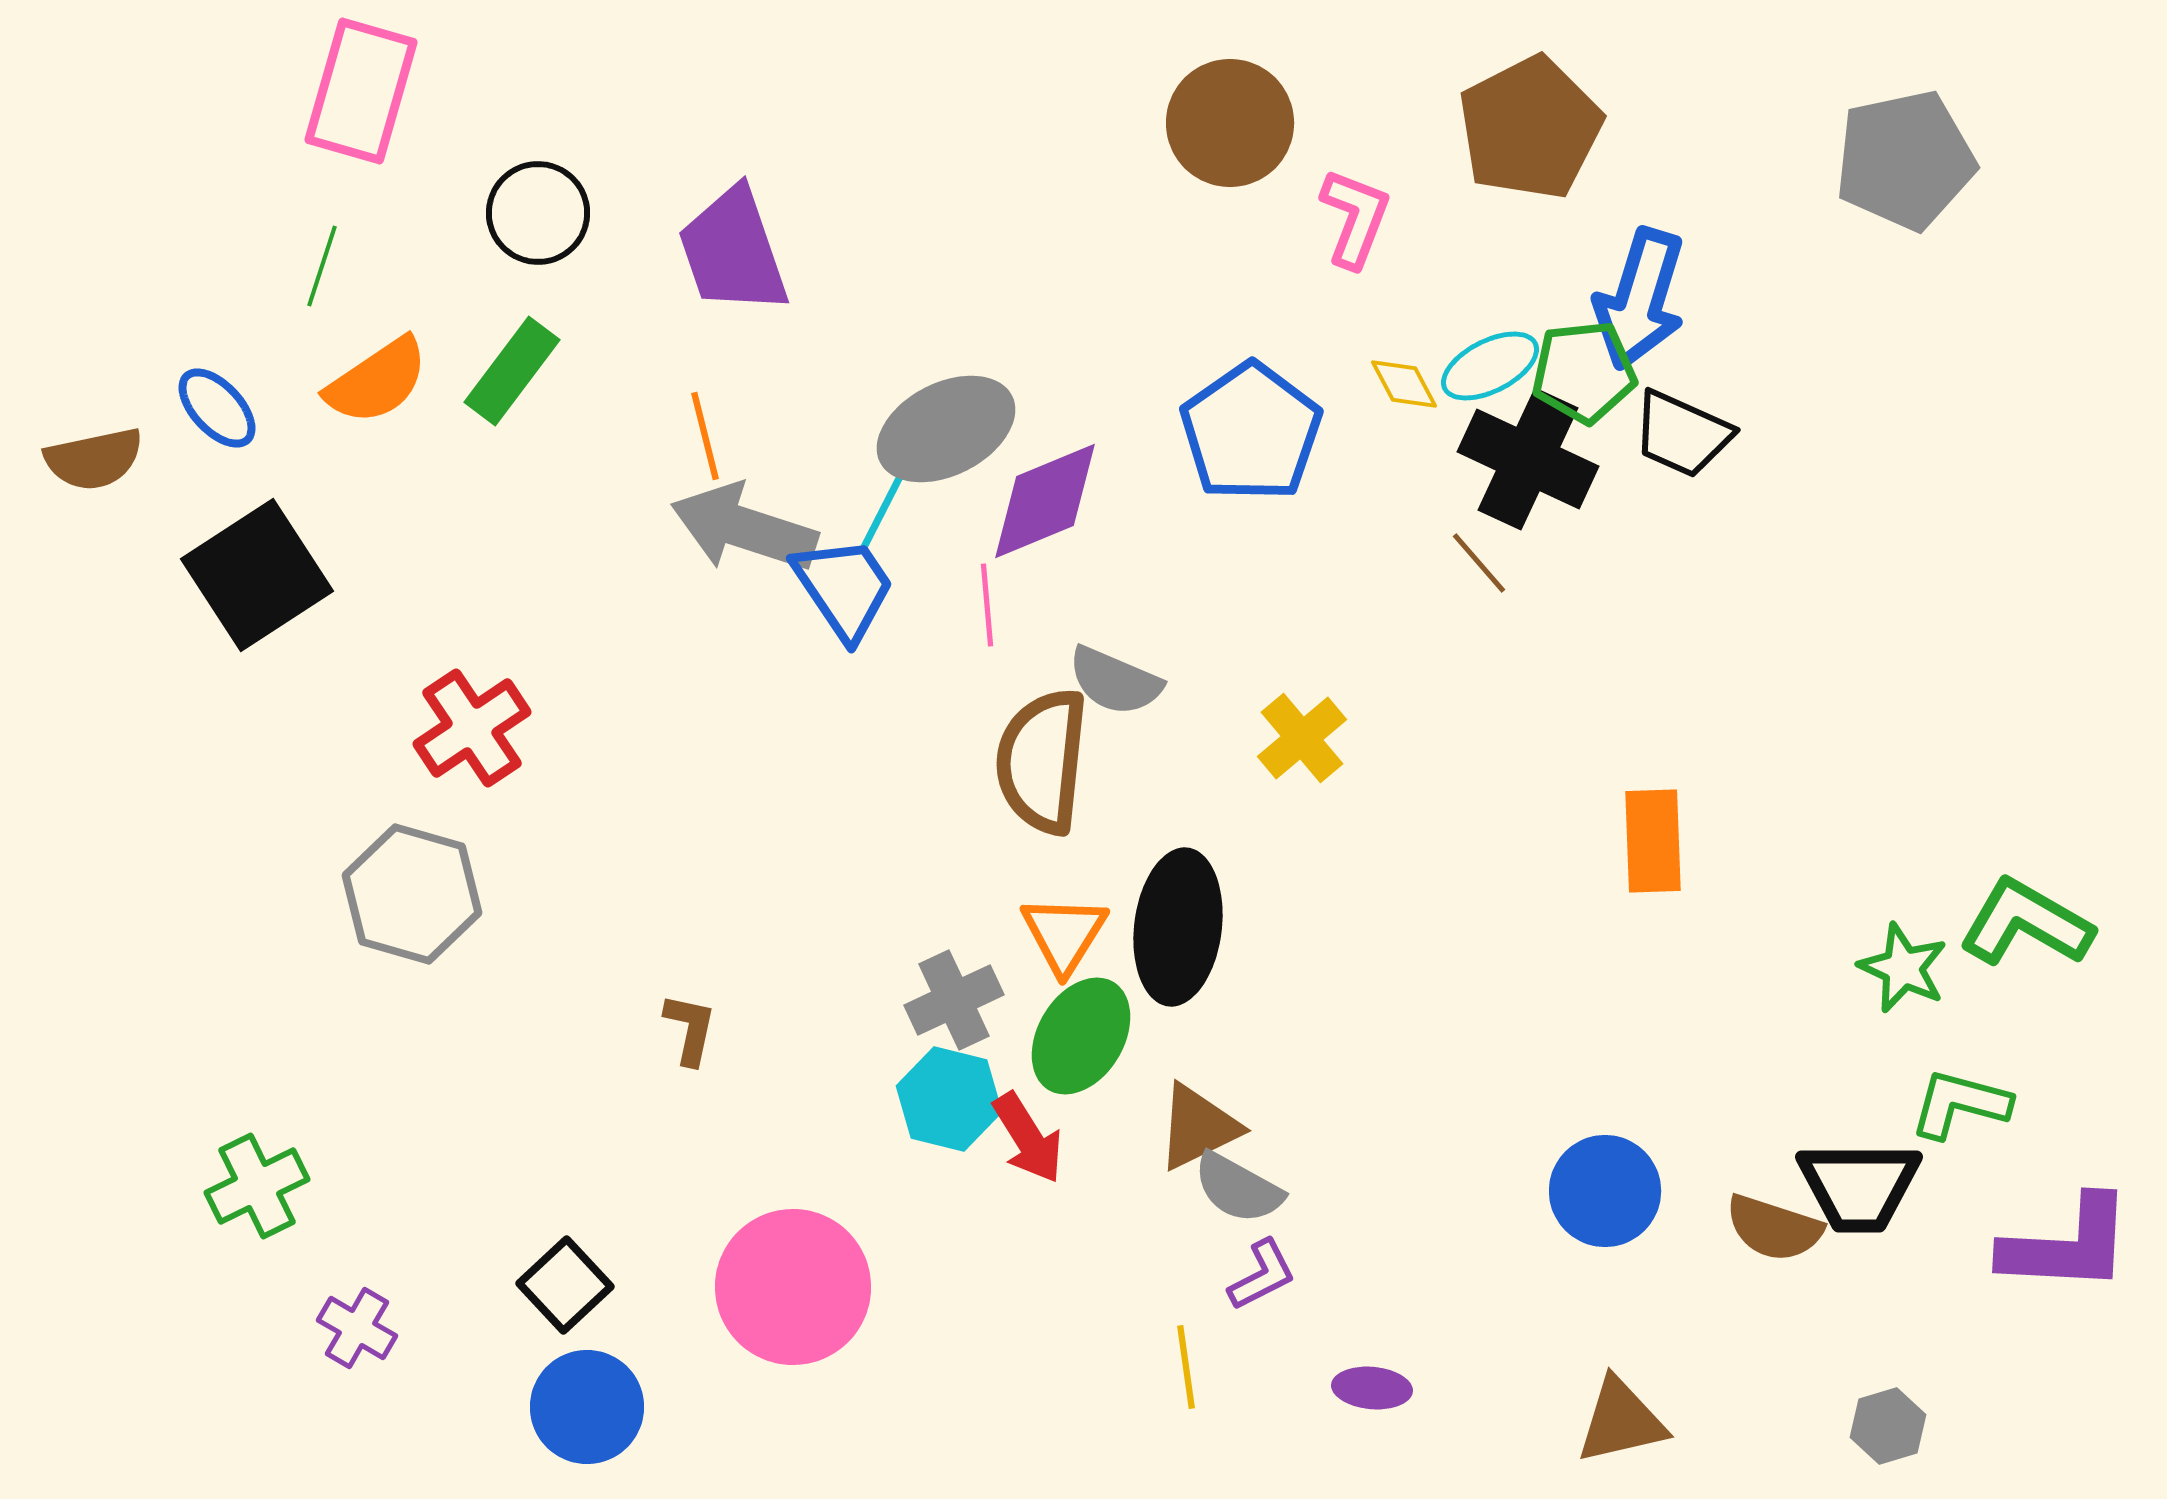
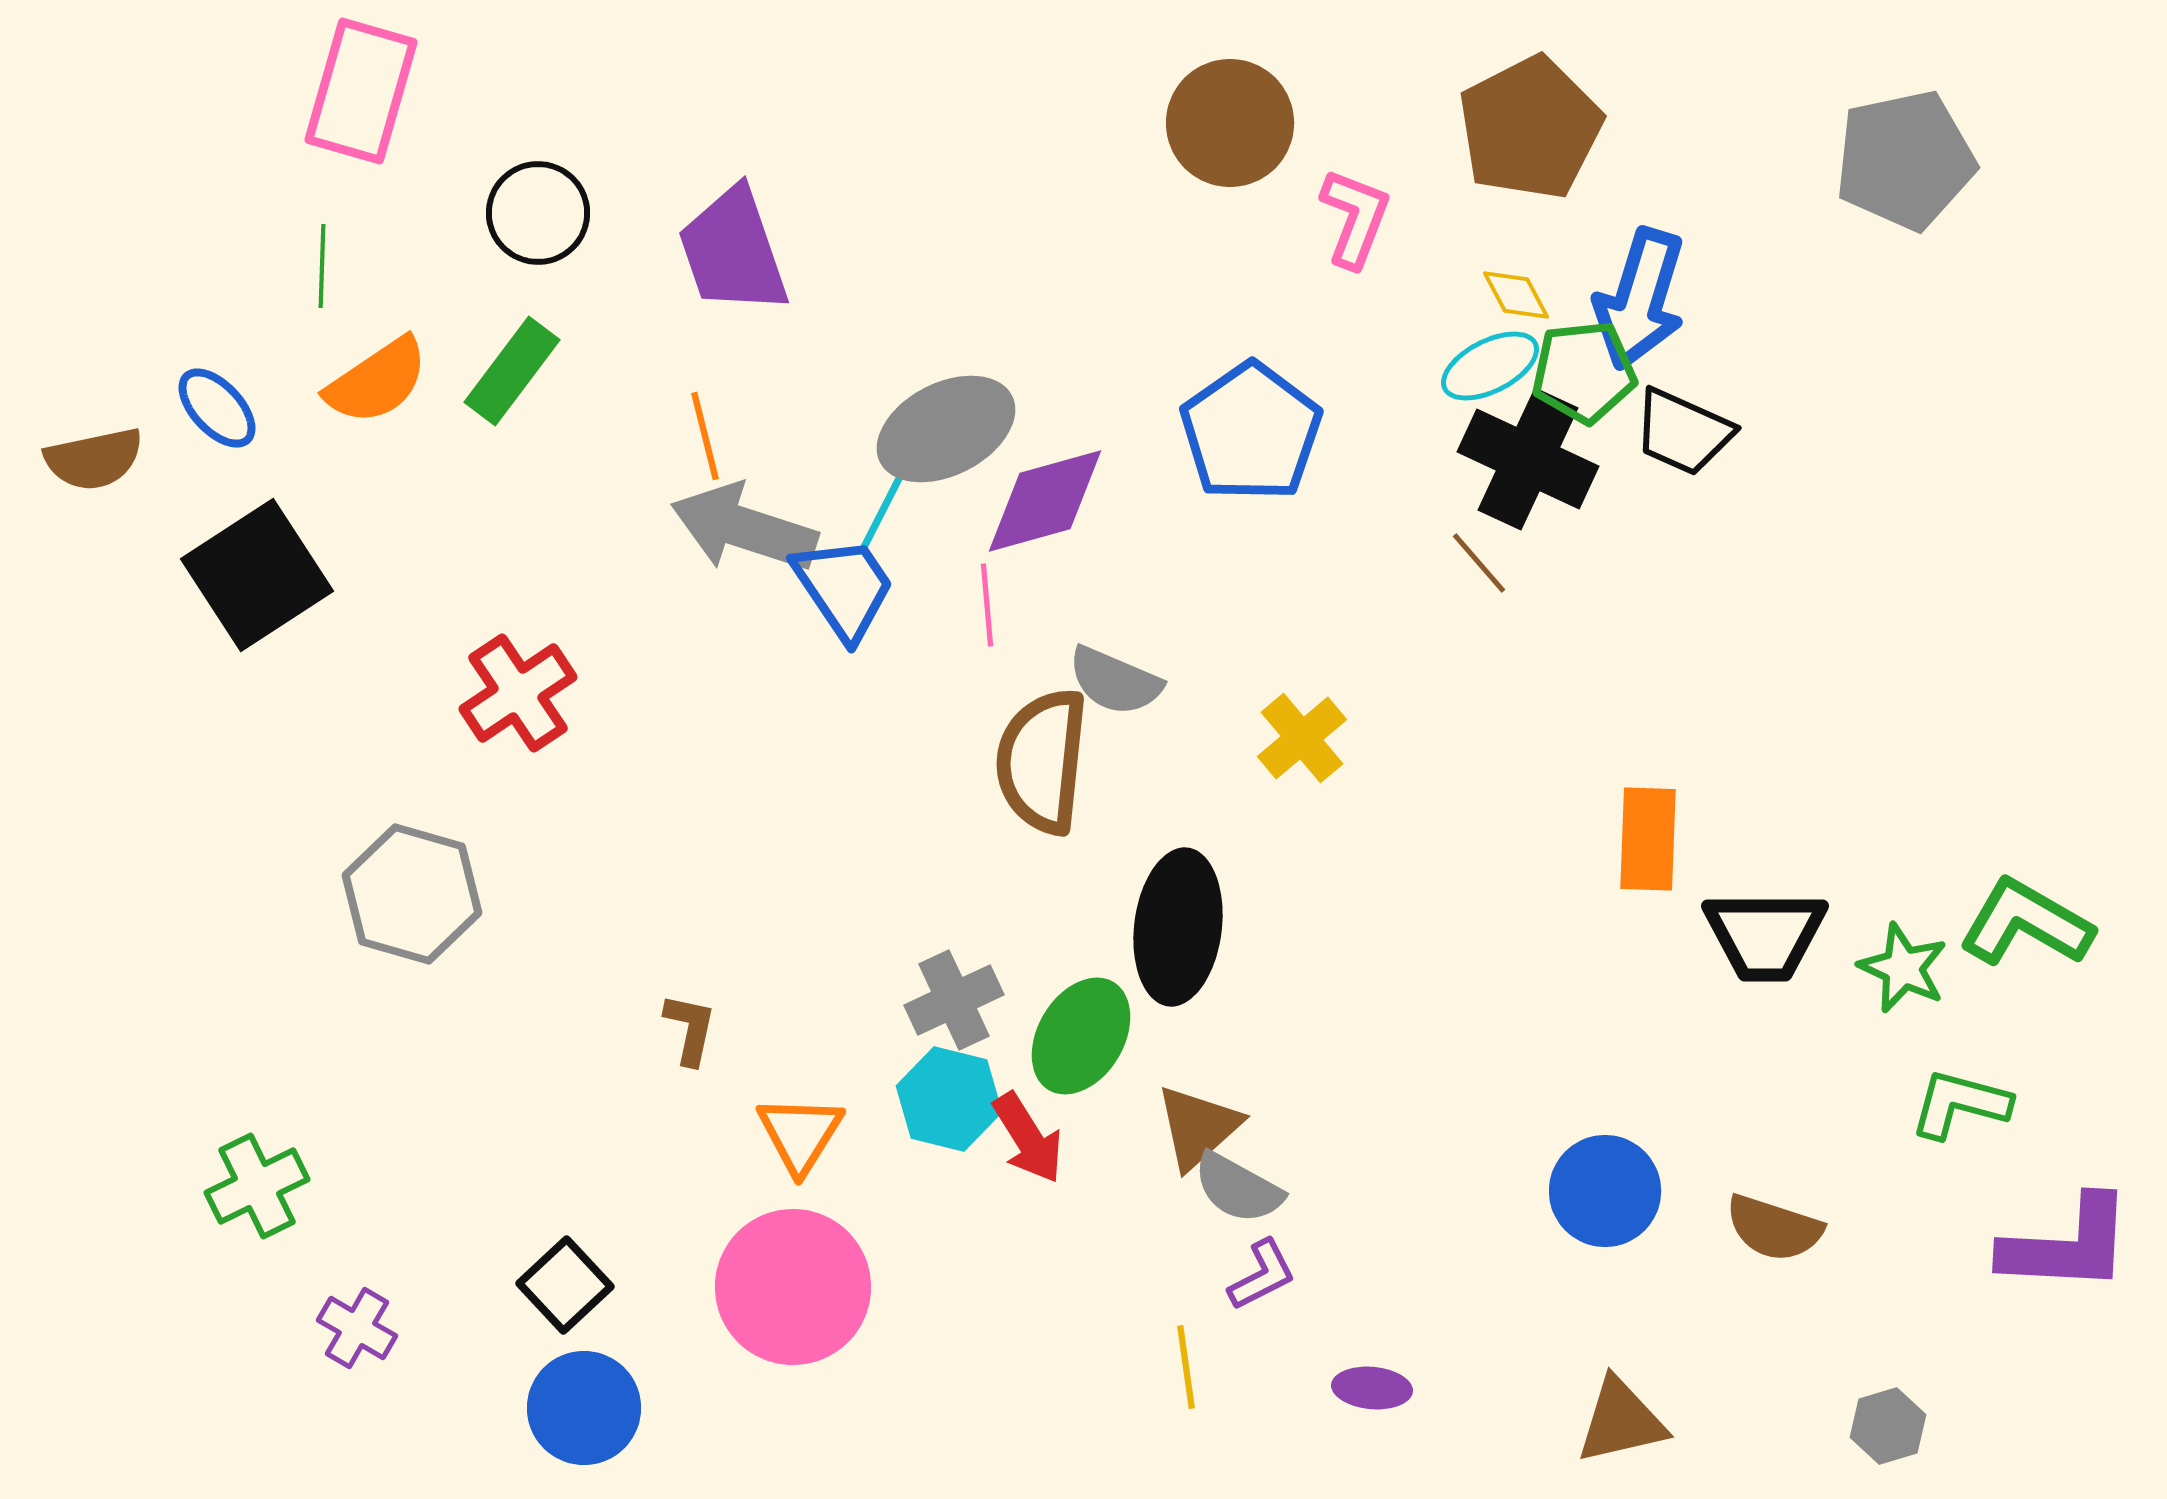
green line at (322, 266): rotated 16 degrees counterclockwise
yellow diamond at (1404, 384): moved 112 px right, 89 px up
black trapezoid at (1682, 434): moved 1 px right, 2 px up
purple diamond at (1045, 501): rotated 7 degrees clockwise
red cross at (472, 728): moved 46 px right, 35 px up
orange rectangle at (1653, 841): moved 5 px left, 2 px up; rotated 4 degrees clockwise
orange triangle at (1064, 934): moved 264 px left, 200 px down
brown triangle at (1198, 1127): rotated 16 degrees counterclockwise
black trapezoid at (1859, 1186): moved 94 px left, 251 px up
blue circle at (587, 1407): moved 3 px left, 1 px down
